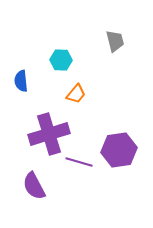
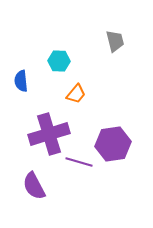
cyan hexagon: moved 2 px left, 1 px down
purple hexagon: moved 6 px left, 6 px up
